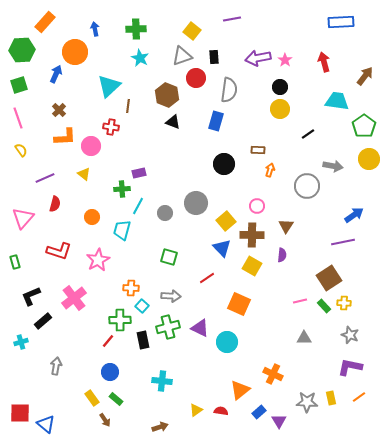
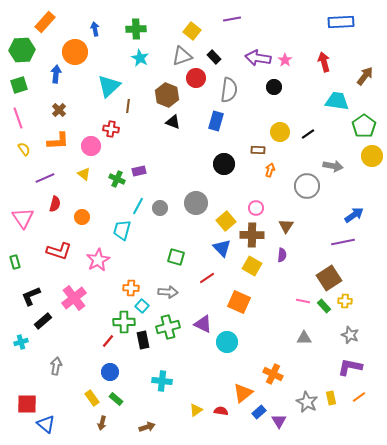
black rectangle at (214, 57): rotated 40 degrees counterclockwise
purple arrow at (258, 58): rotated 20 degrees clockwise
blue arrow at (56, 74): rotated 18 degrees counterclockwise
black circle at (280, 87): moved 6 px left
yellow circle at (280, 109): moved 23 px down
red cross at (111, 127): moved 2 px down
orange L-shape at (65, 137): moved 7 px left, 4 px down
yellow semicircle at (21, 150): moved 3 px right, 1 px up
yellow circle at (369, 159): moved 3 px right, 3 px up
purple rectangle at (139, 173): moved 2 px up
green cross at (122, 189): moved 5 px left, 10 px up; rotated 28 degrees clockwise
pink circle at (257, 206): moved 1 px left, 2 px down
gray circle at (165, 213): moved 5 px left, 5 px up
orange circle at (92, 217): moved 10 px left
pink triangle at (23, 218): rotated 15 degrees counterclockwise
green square at (169, 257): moved 7 px right
gray arrow at (171, 296): moved 3 px left, 4 px up
pink line at (300, 301): moved 3 px right; rotated 24 degrees clockwise
yellow cross at (344, 303): moved 1 px right, 2 px up
orange square at (239, 304): moved 2 px up
green cross at (120, 320): moved 4 px right, 2 px down
purple triangle at (200, 328): moved 3 px right, 4 px up
orange triangle at (240, 390): moved 3 px right, 3 px down
gray star at (307, 402): rotated 25 degrees clockwise
red square at (20, 413): moved 7 px right, 9 px up
brown arrow at (105, 420): moved 3 px left, 3 px down; rotated 48 degrees clockwise
brown arrow at (160, 427): moved 13 px left
